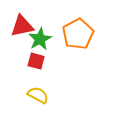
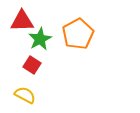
red triangle: moved 5 px up; rotated 10 degrees clockwise
red square: moved 4 px left, 4 px down; rotated 18 degrees clockwise
yellow semicircle: moved 13 px left
